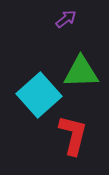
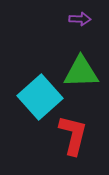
purple arrow: moved 14 px right; rotated 40 degrees clockwise
cyan square: moved 1 px right, 2 px down
